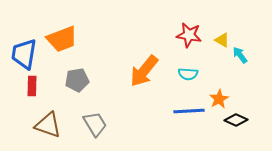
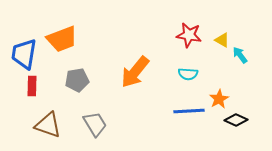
orange arrow: moved 9 px left, 1 px down
